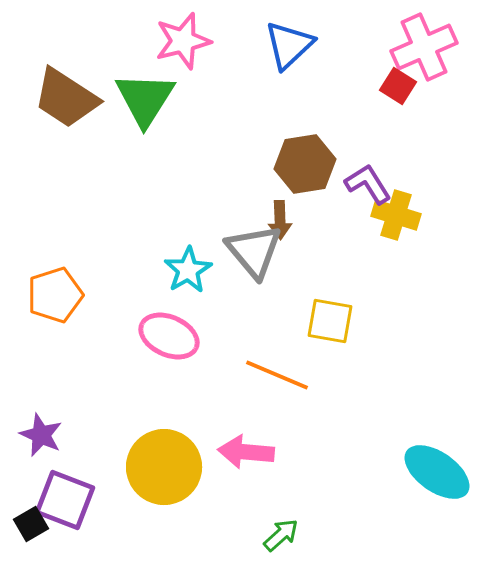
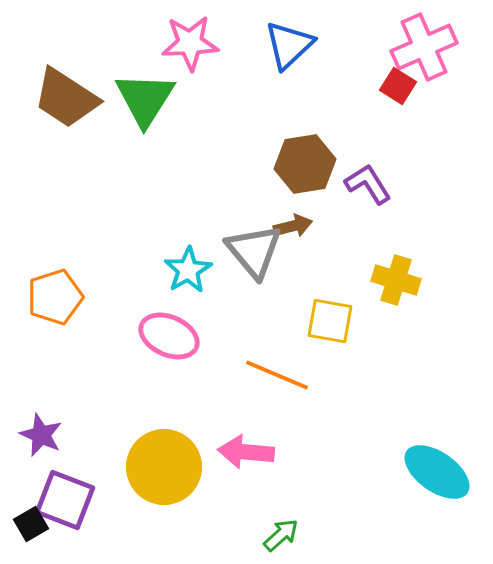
pink star: moved 7 px right, 2 px down; rotated 12 degrees clockwise
yellow cross: moved 65 px down
brown arrow: moved 13 px right, 6 px down; rotated 102 degrees counterclockwise
orange pentagon: moved 2 px down
